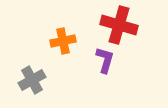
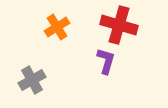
orange cross: moved 6 px left, 14 px up; rotated 20 degrees counterclockwise
purple L-shape: moved 1 px right, 1 px down
